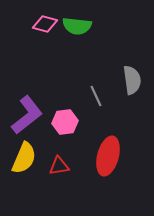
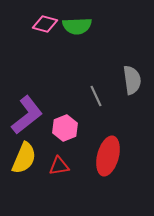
green semicircle: rotated 8 degrees counterclockwise
pink hexagon: moved 6 px down; rotated 15 degrees counterclockwise
